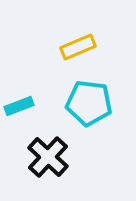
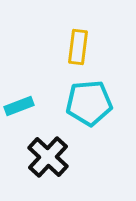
yellow rectangle: rotated 60 degrees counterclockwise
cyan pentagon: rotated 12 degrees counterclockwise
